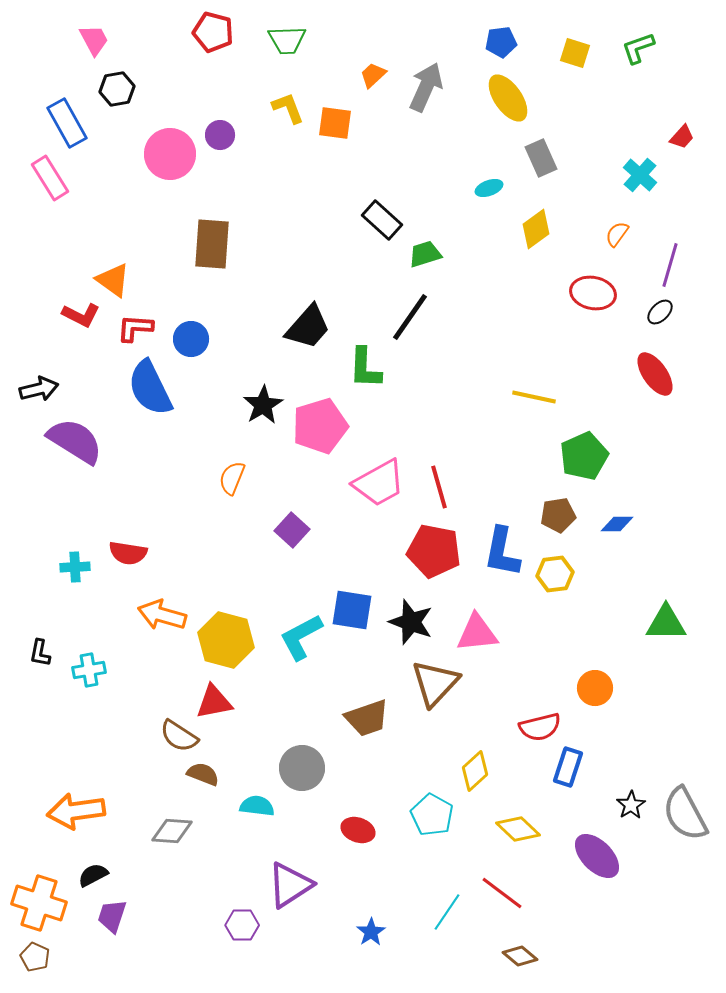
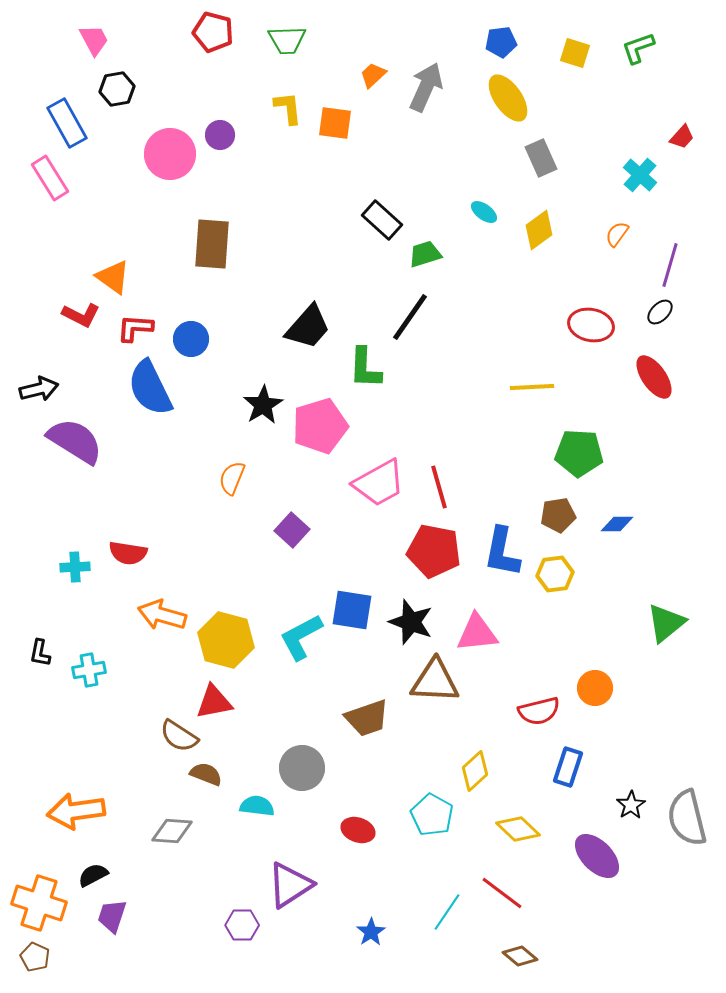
yellow L-shape at (288, 108): rotated 15 degrees clockwise
cyan ellipse at (489, 188): moved 5 px left, 24 px down; rotated 56 degrees clockwise
yellow diamond at (536, 229): moved 3 px right, 1 px down
orange triangle at (113, 280): moved 3 px up
red ellipse at (593, 293): moved 2 px left, 32 px down
red ellipse at (655, 374): moved 1 px left, 3 px down
yellow line at (534, 397): moved 2 px left, 10 px up; rotated 15 degrees counterclockwise
green pentagon at (584, 456): moved 5 px left, 3 px up; rotated 27 degrees clockwise
green triangle at (666, 623): rotated 39 degrees counterclockwise
brown triangle at (435, 683): moved 2 px up; rotated 50 degrees clockwise
red semicircle at (540, 727): moved 1 px left, 16 px up
brown semicircle at (203, 774): moved 3 px right
gray semicircle at (685, 814): moved 2 px right, 4 px down; rotated 14 degrees clockwise
